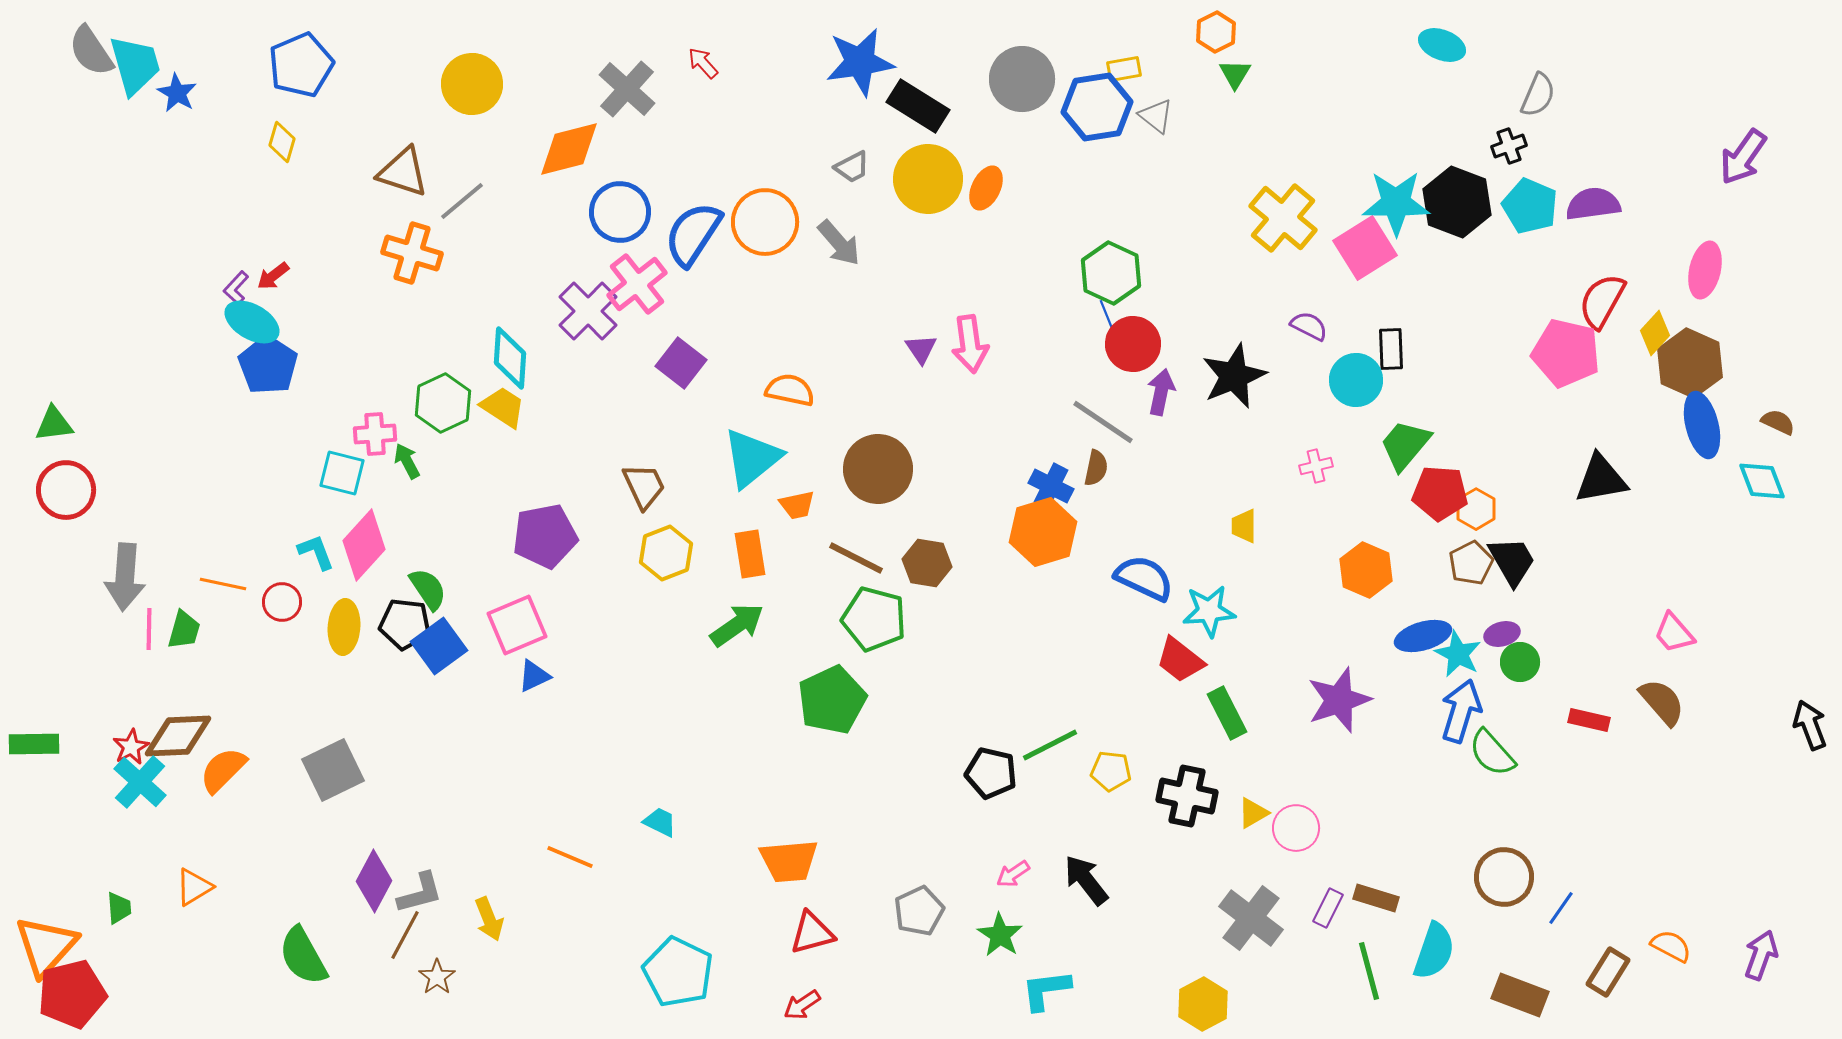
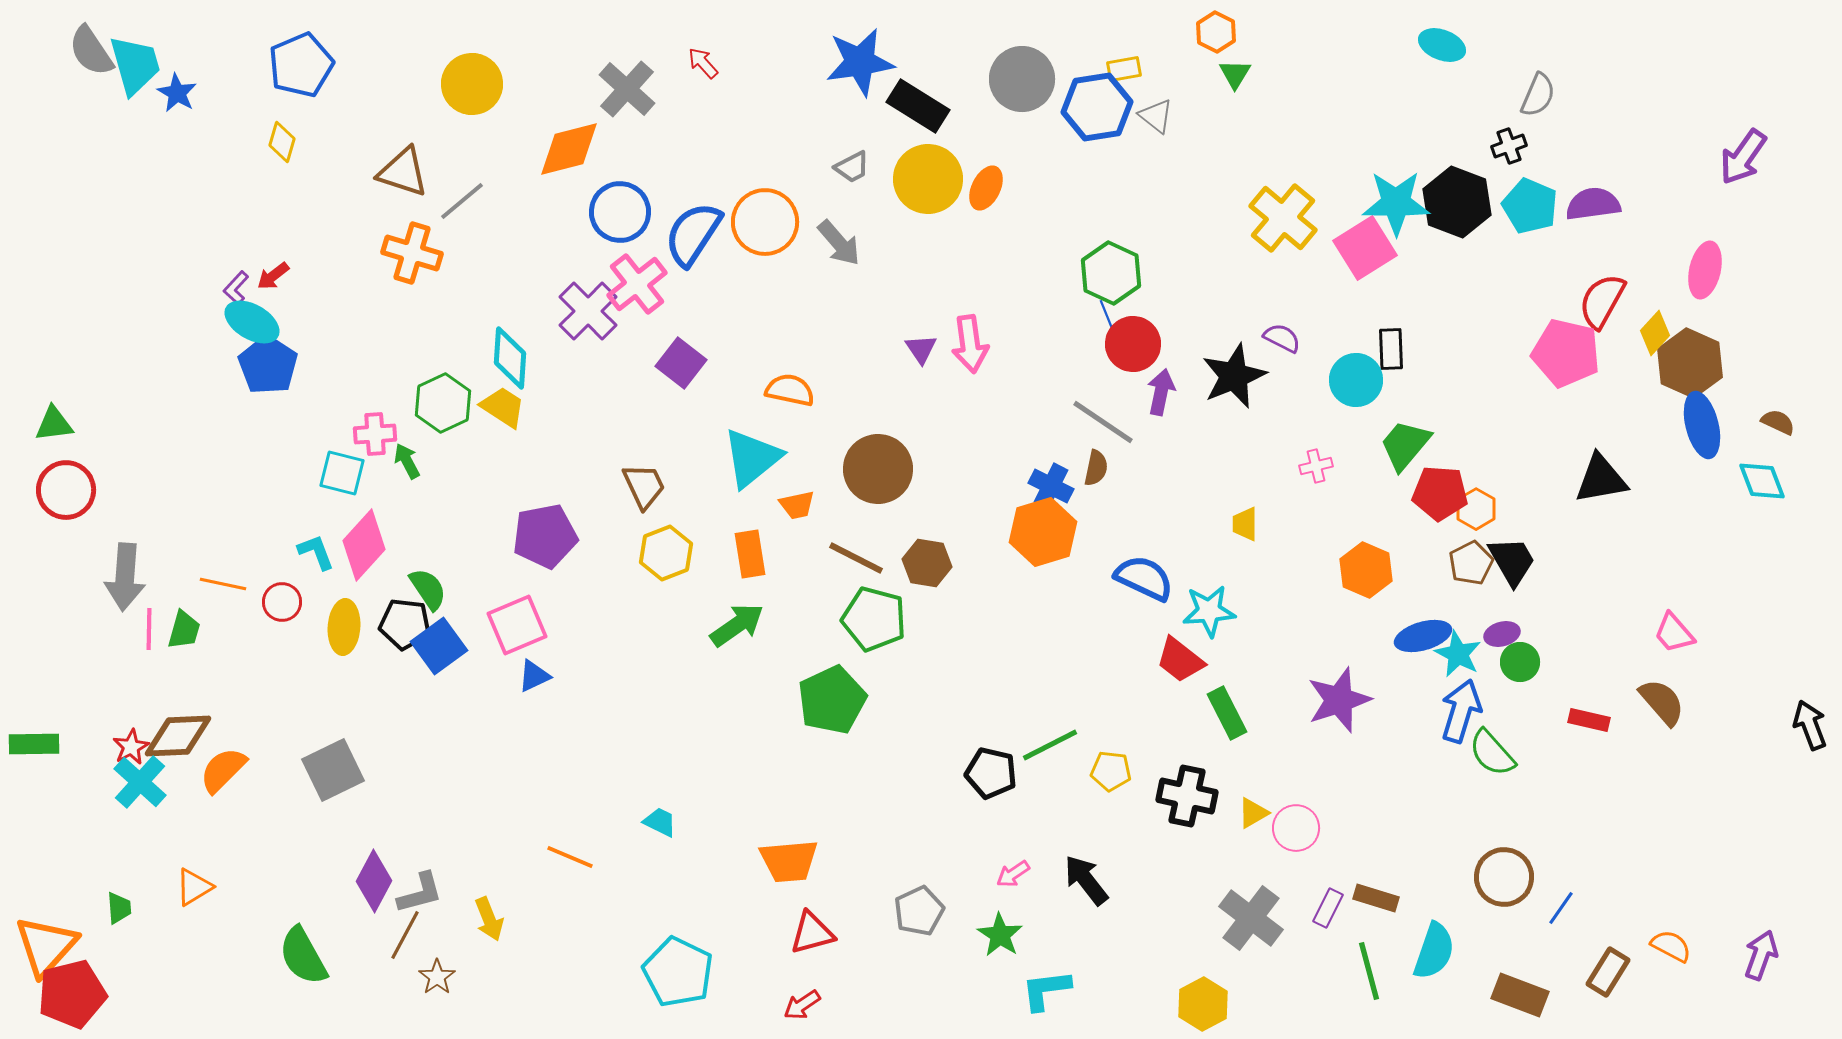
orange hexagon at (1216, 32): rotated 6 degrees counterclockwise
purple semicircle at (1309, 326): moved 27 px left, 12 px down
yellow trapezoid at (1244, 526): moved 1 px right, 2 px up
